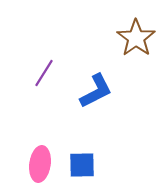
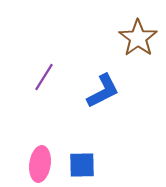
brown star: moved 2 px right
purple line: moved 4 px down
blue L-shape: moved 7 px right
